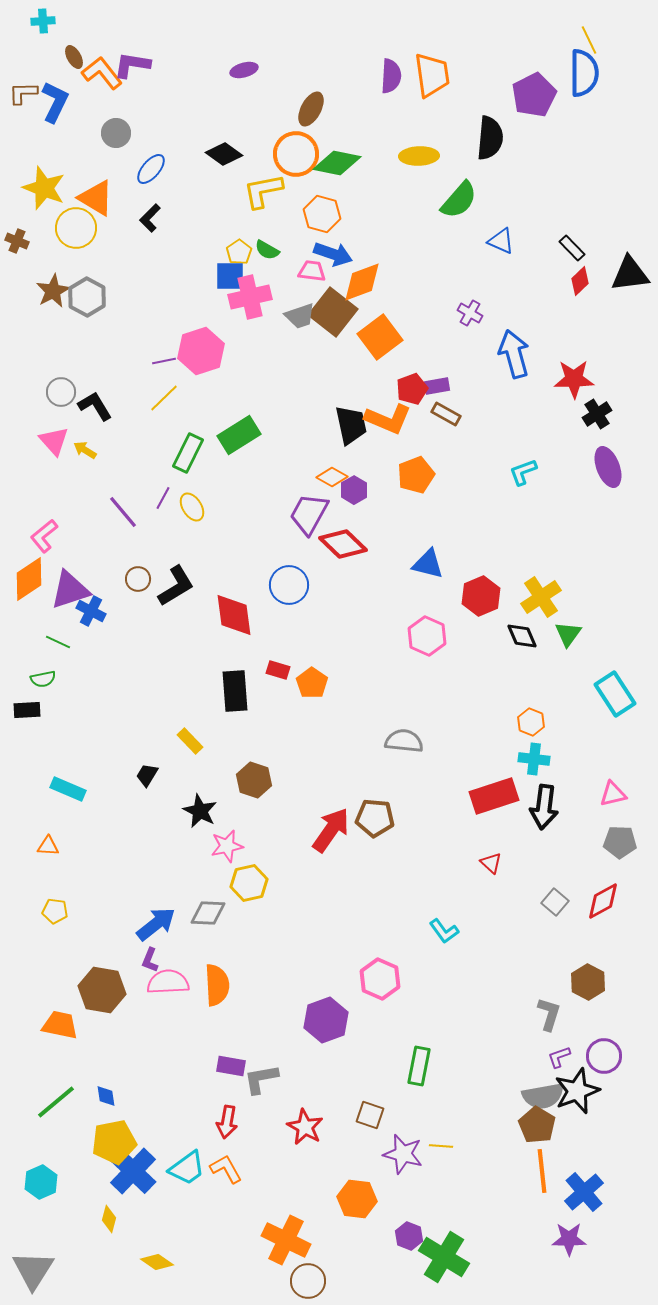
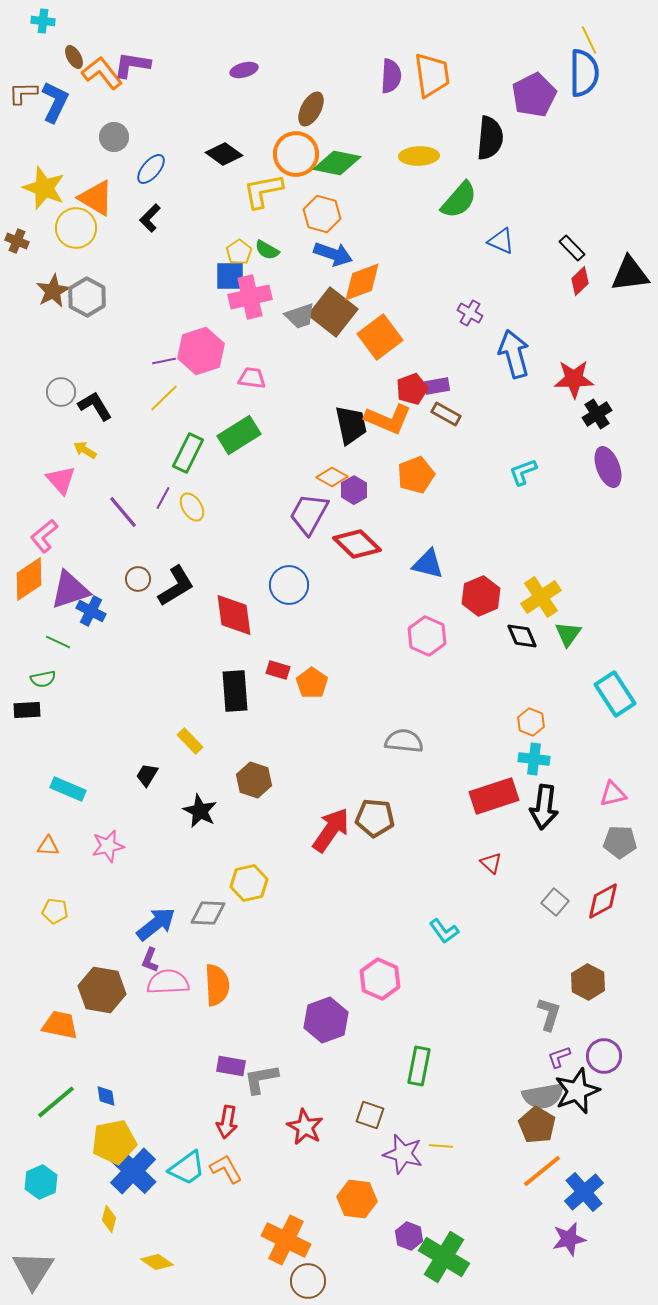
cyan cross at (43, 21): rotated 10 degrees clockwise
gray circle at (116, 133): moved 2 px left, 4 px down
pink trapezoid at (312, 271): moved 60 px left, 107 px down
pink triangle at (54, 441): moved 7 px right, 39 px down
red diamond at (343, 544): moved 14 px right
pink star at (227, 846): moved 119 px left
orange line at (542, 1171): rotated 57 degrees clockwise
purple star at (569, 1239): rotated 12 degrees counterclockwise
